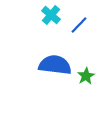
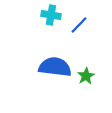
cyan cross: rotated 30 degrees counterclockwise
blue semicircle: moved 2 px down
